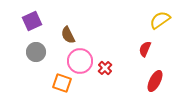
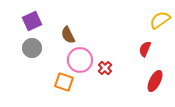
gray circle: moved 4 px left, 4 px up
pink circle: moved 1 px up
orange square: moved 2 px right, 1 px up
